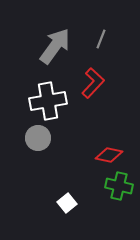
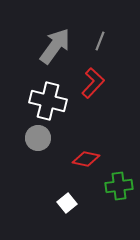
gray line: moved 1 px left, 2 px down
white cross: rotated 24 degrees clockwise
red diamond: moved 23 px left, 4 px down
green cross: rotated 20 degrees counterclockwise
